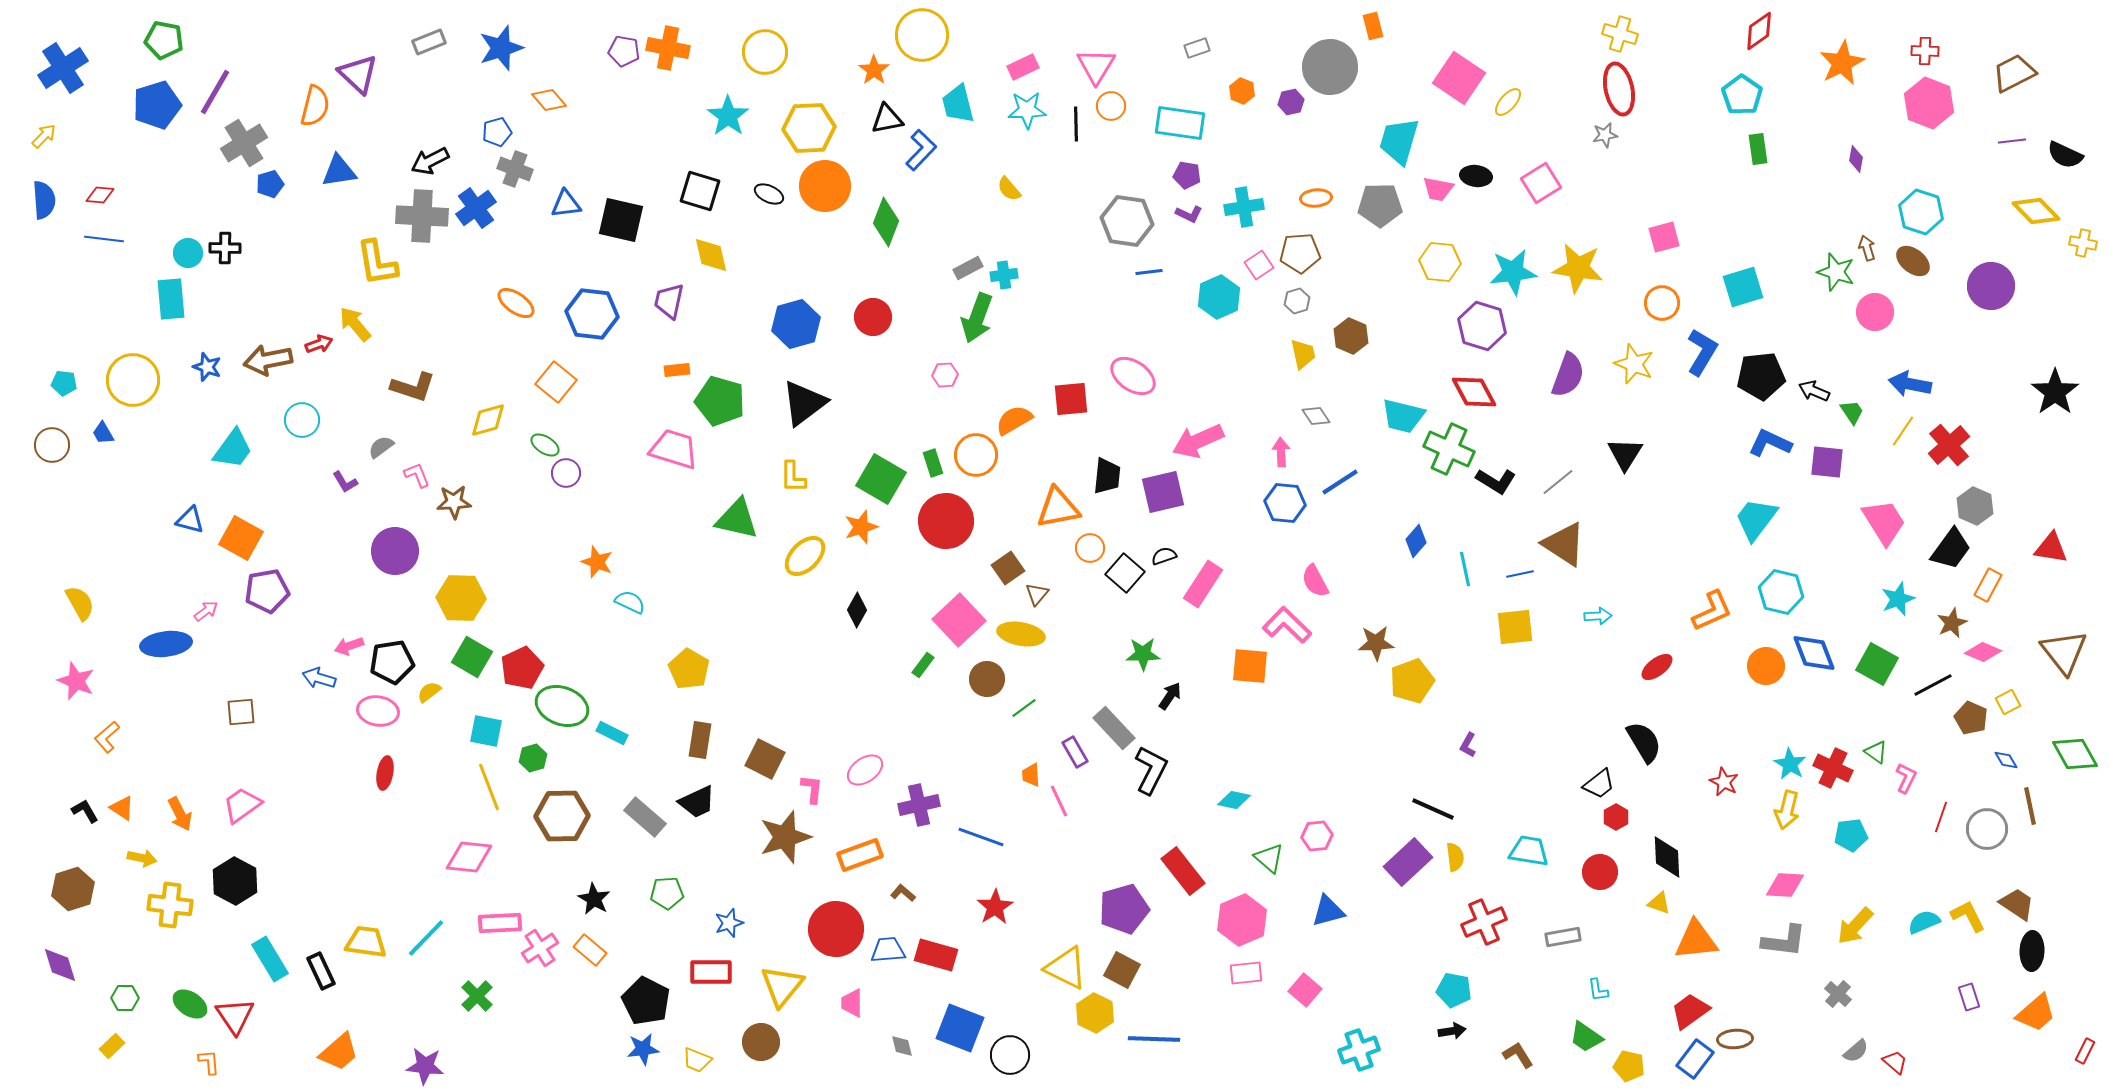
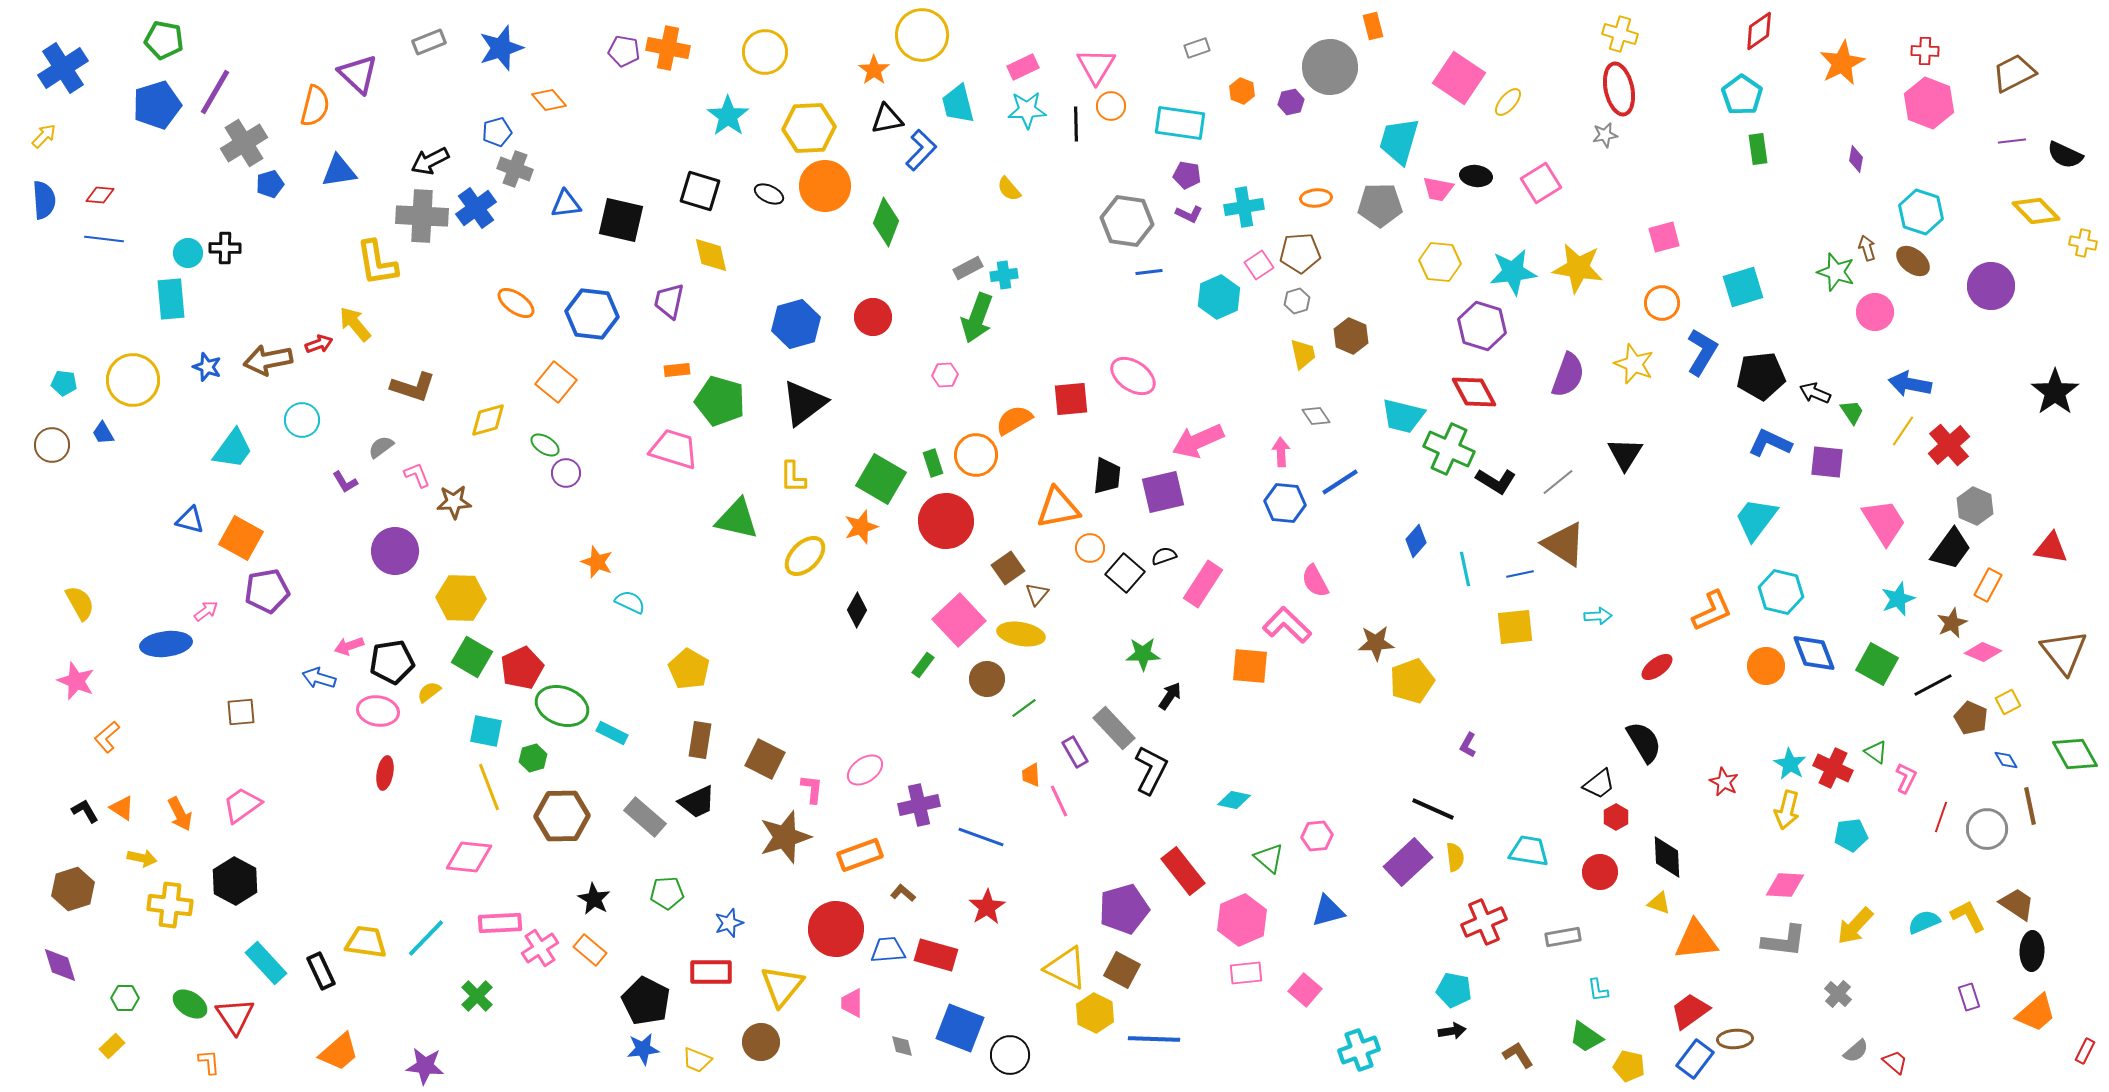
black arrow at (1814, 391): moved 1 px right, 2 px down
red star at (995, 907): moved 8 px left
cyan rectangle at (270, 959): moved 4 px left, 4 px down; rotated 12 degrees counterclockwise
